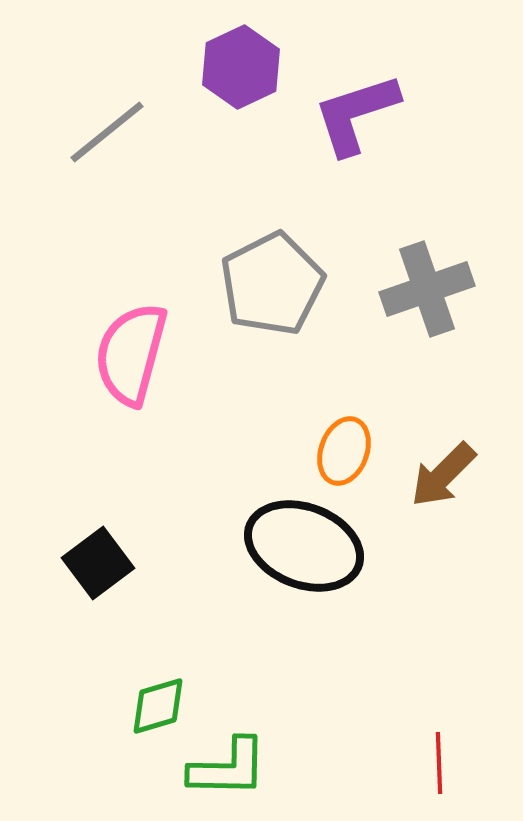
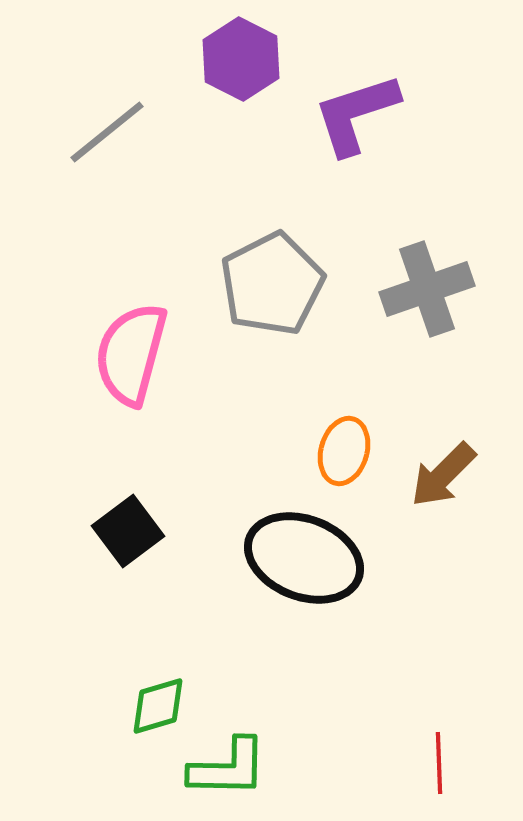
purple hexagon: moved 8 px up; rotated 8 degrees counterclockwise
orange ellipse: rotated 4 degrees counterclockwise
black ellipse: moved 12 px down
black square: moved 30 px right, 32 px up
